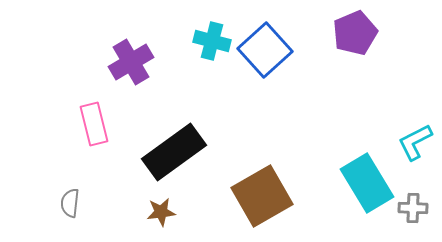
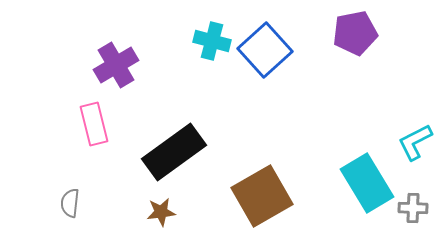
purple pentagon: rotated 12 degrees clockwise
purple cross: moved 15 px left, 3 px down
